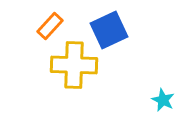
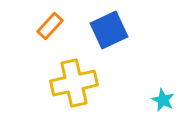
yellow cross: moved 18 px down; rotated 15 degrees counterclockwise
